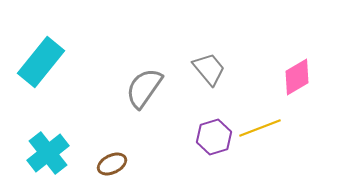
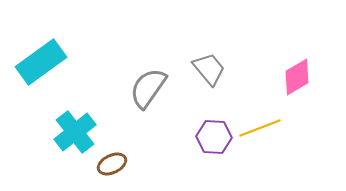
cyan rectangle: rotated 15 degrees clockwise
gray semicircle: moved 4 px right
purple hexagon: rotated 20 degrees clockwise
cyan cross: moved 27 px right, 21 px up
